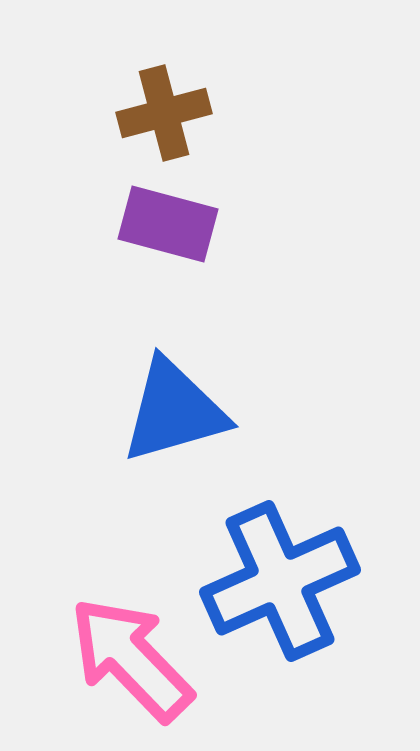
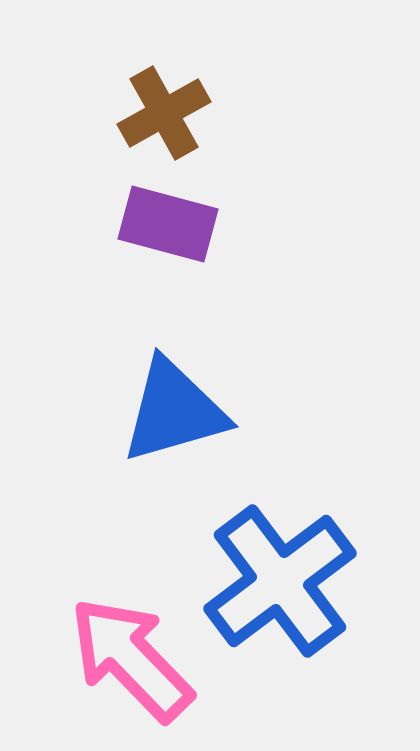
brown cross: rotated 14 degrees counterclockwise
blue cross: rotated 13 degrees counterclockwise
